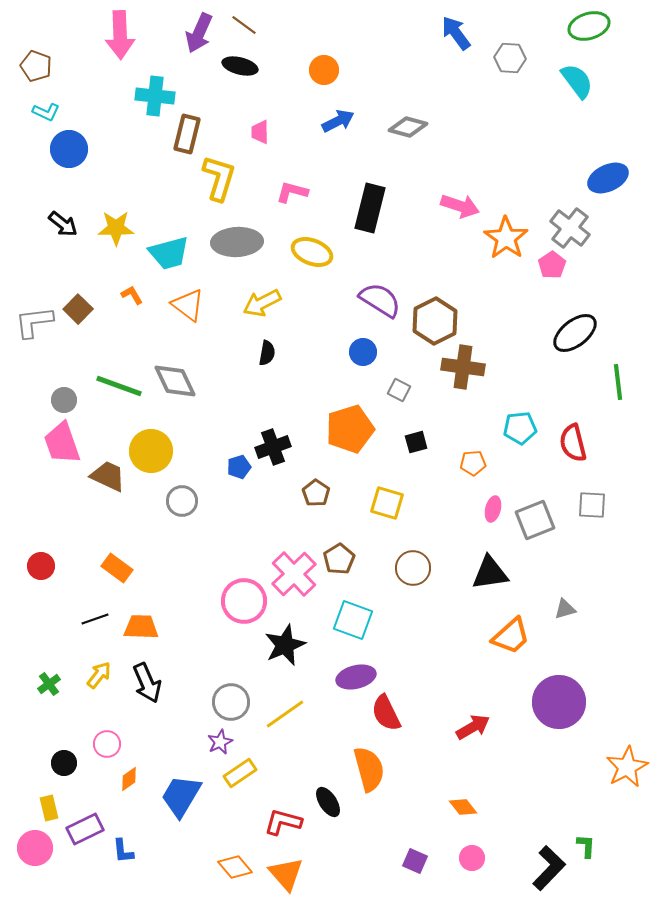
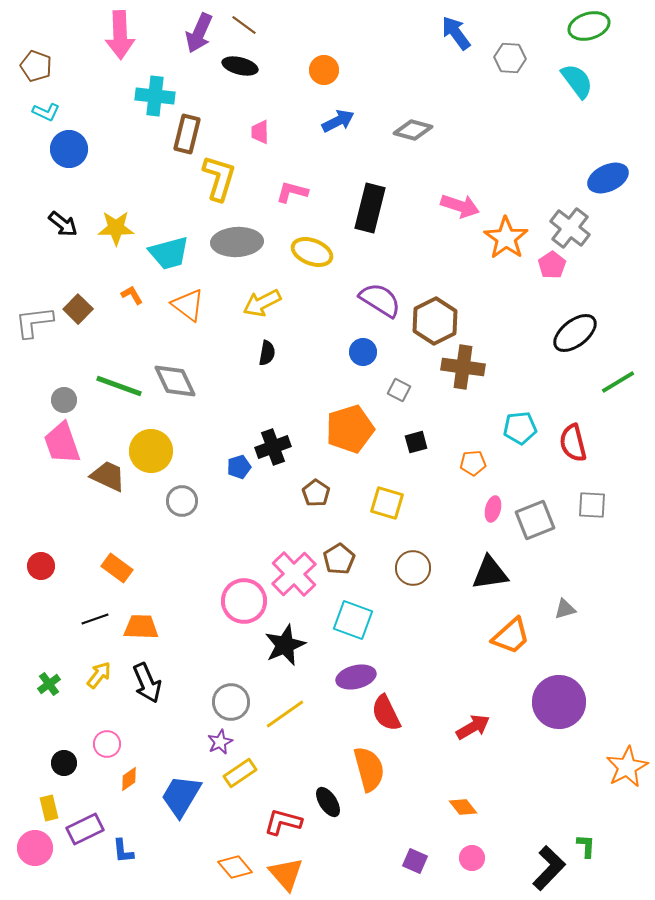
gray diamond at (408, 127): moved 5 px right, 3 px down
green line at (618, 382): rotated 66 degrees clockwise
